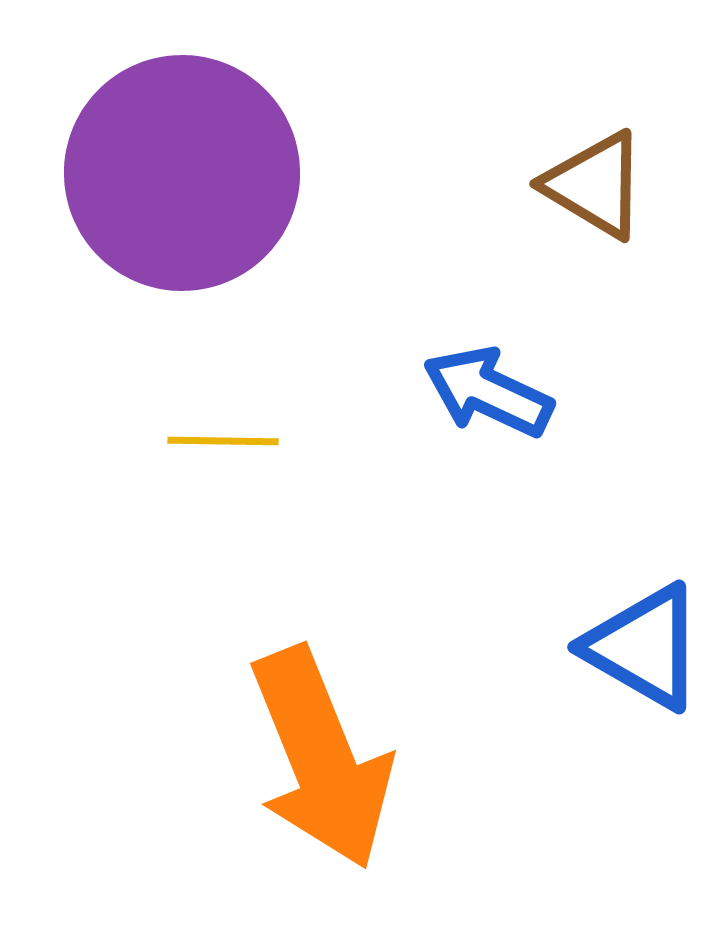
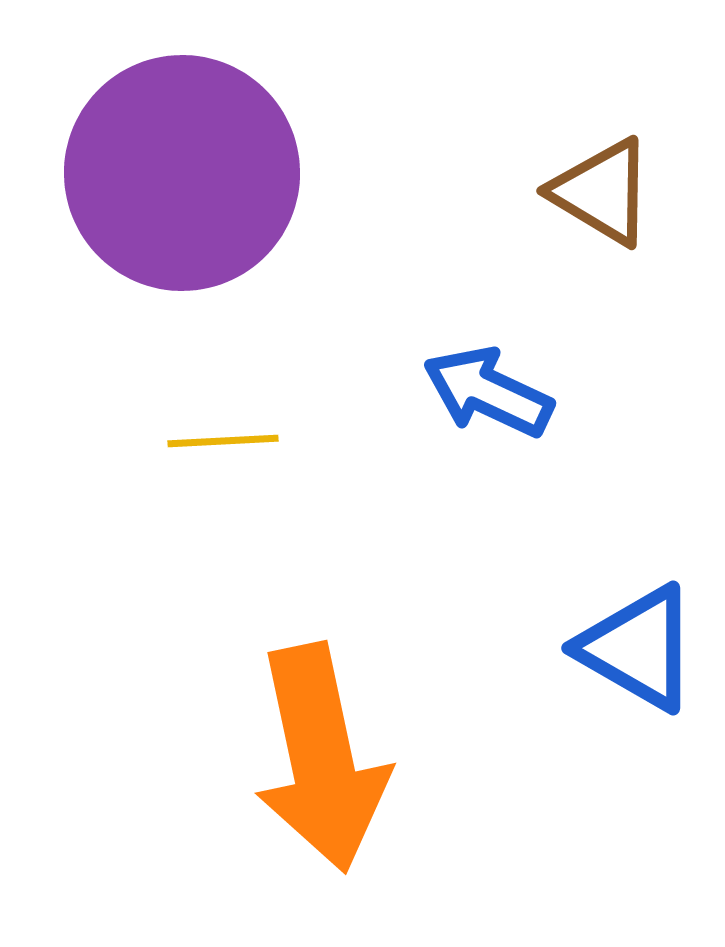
brown triangle: moved 7 px right, 7 px down
yellow line: rotated 4 degrees counterclockwise
blue triangle: moved 6 px left, 1 px down
orange arrow: rotated 10 degrees clockwise
